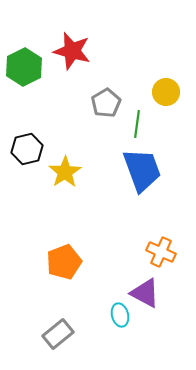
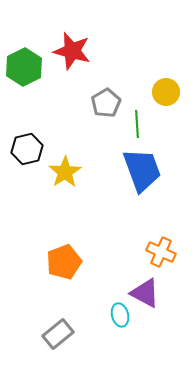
green line: rotated 12 degrees counterclockwise
